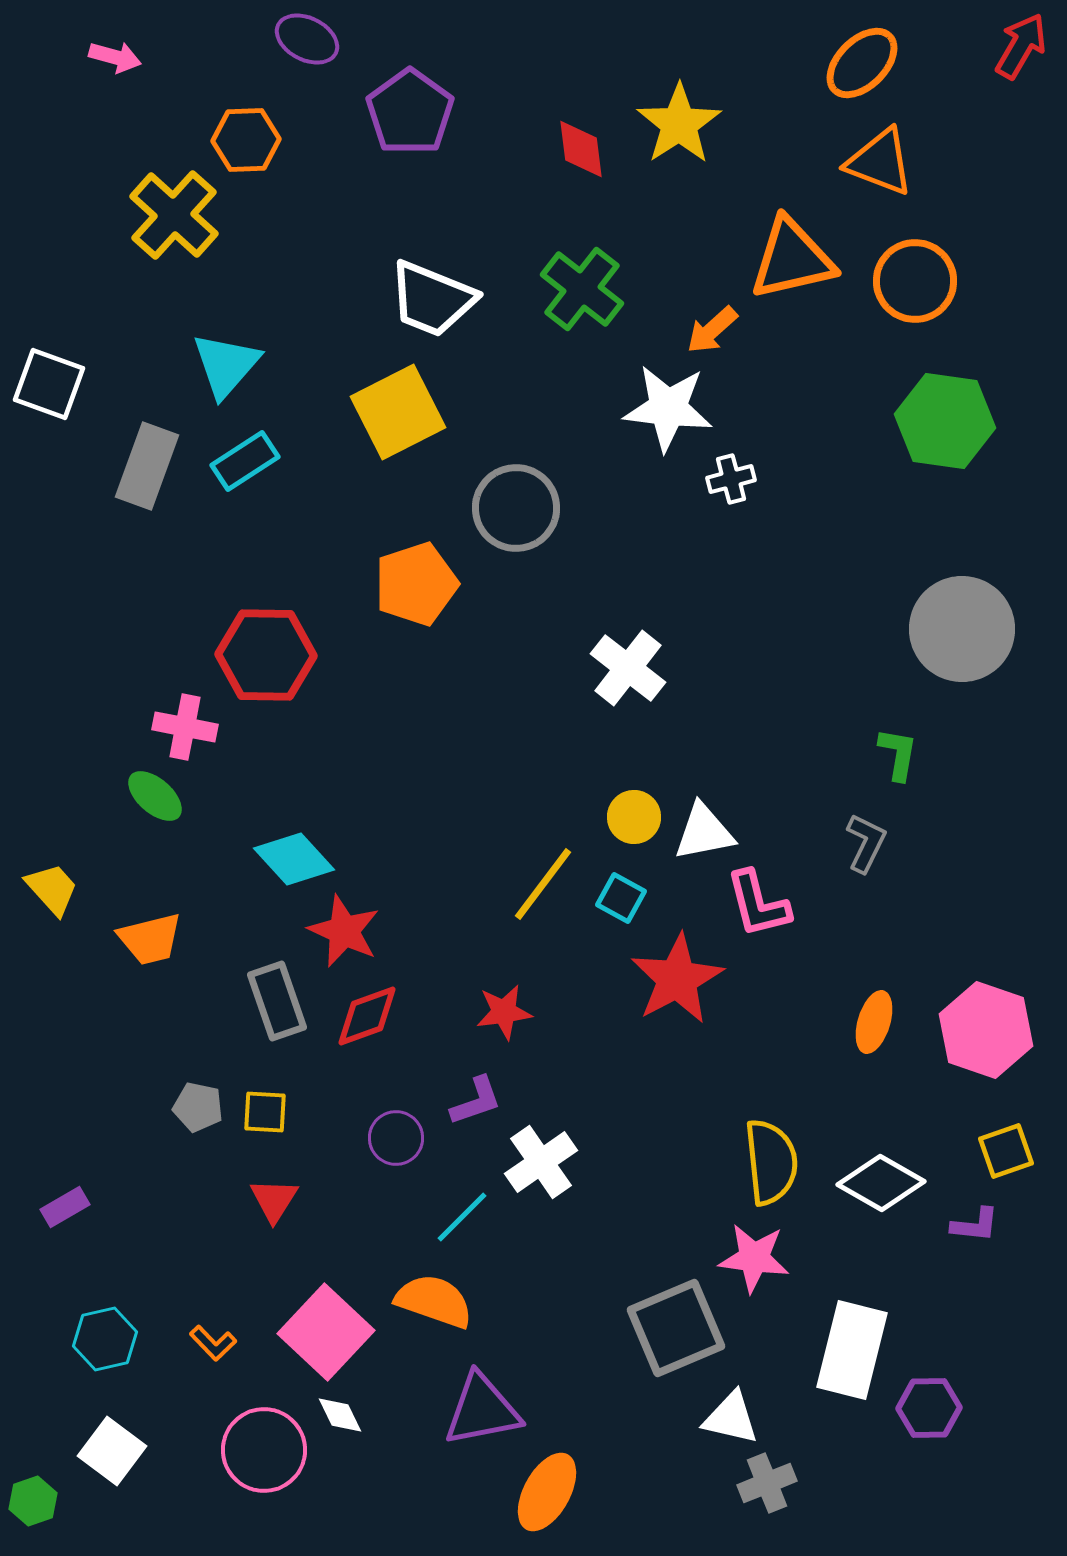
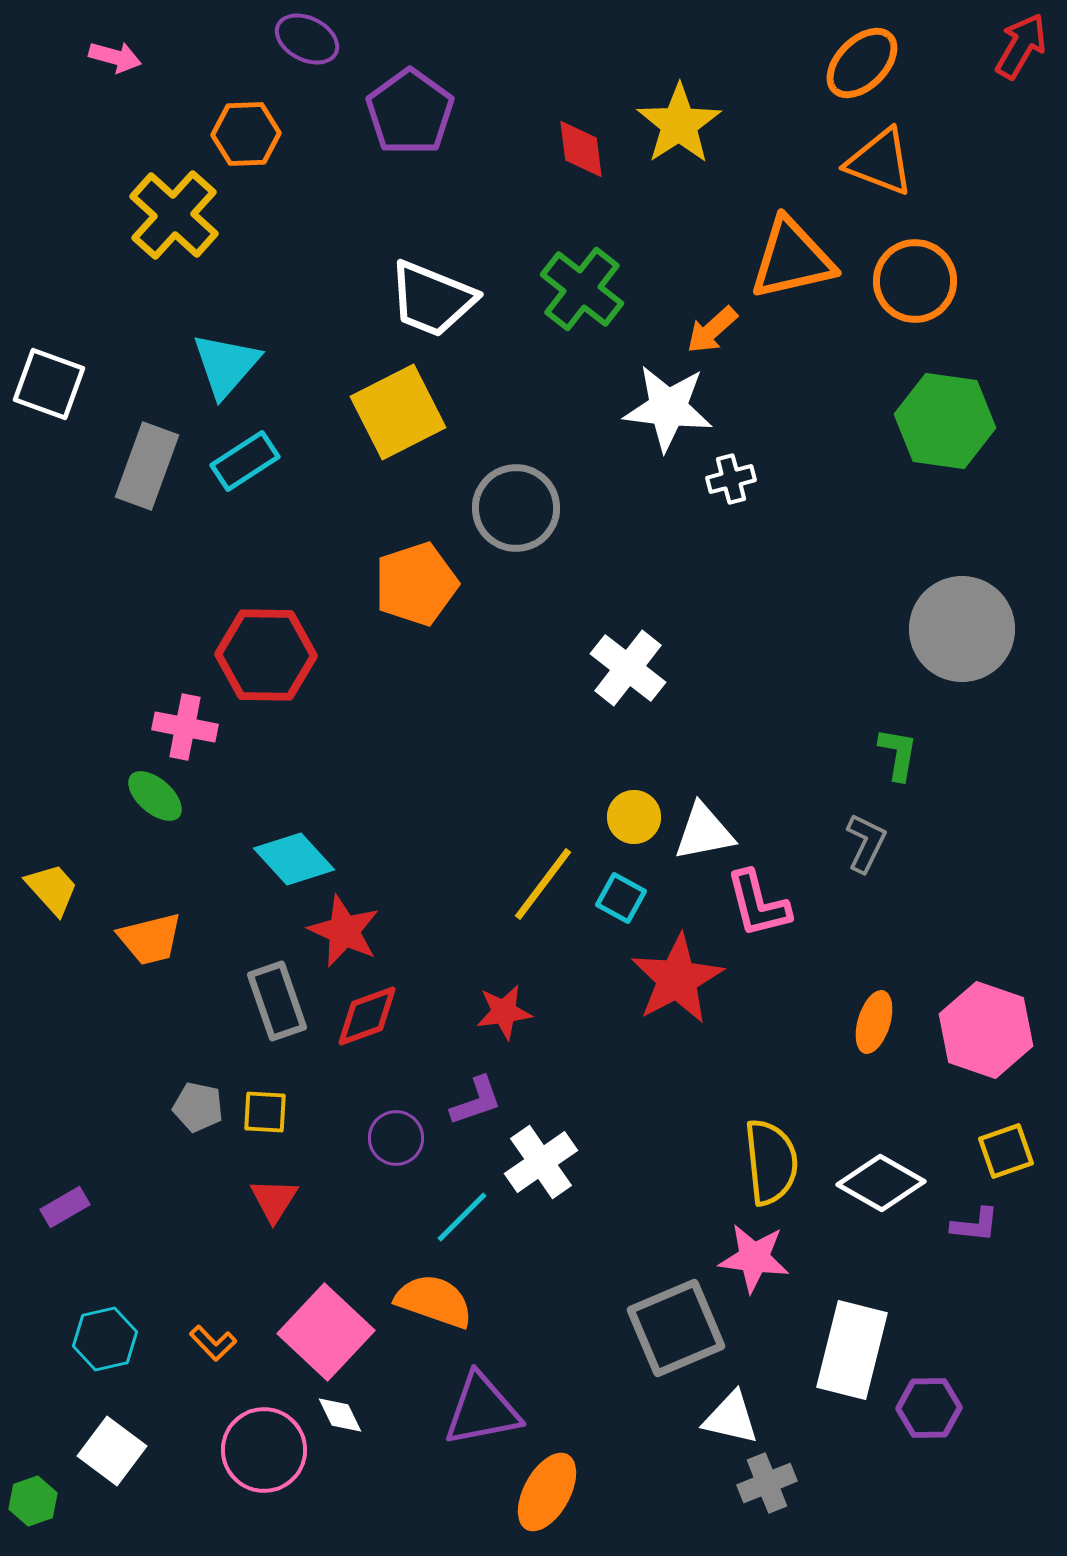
orange hexagon at (246, 140): moved 6 px up
